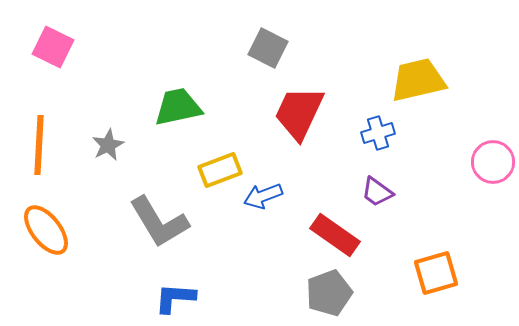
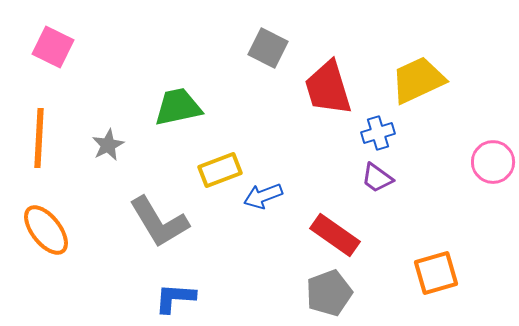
yellow trapezoid: rotated 12 degrees counterclockwise
red trapezoid: moved 29 px right, 25 px up; rotated 42 degrees counterclockwise
orange line: moved 7 px up
purple trapezoid: moved 14 px up
